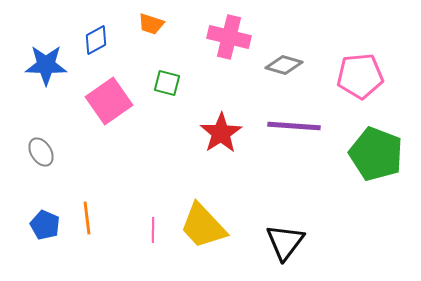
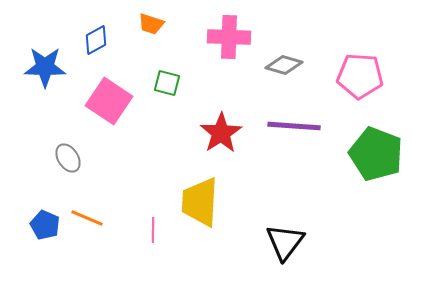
pink cross: rotated 12 degrees counterclockwise
blue star: moved 1 px left, 2 px down
pink pentagon: rotated 9 degrees clockwise
pink square: rotated 21 degrees counterclockwise
gray ellipse: moved 27 px right, 6 px down
orange line: rotated 60 degrees counterclockwise
yellow trapezoid: moved 3 px left, 24 px up; rotated 46 degrees clockwise
